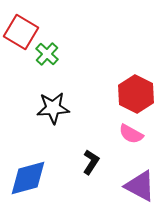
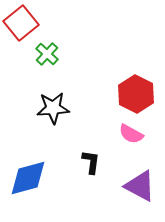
red square: moved 9 px up; rotated 20 degrees clockwise
black L-shape: rotated 25 degrees counterclockwise
